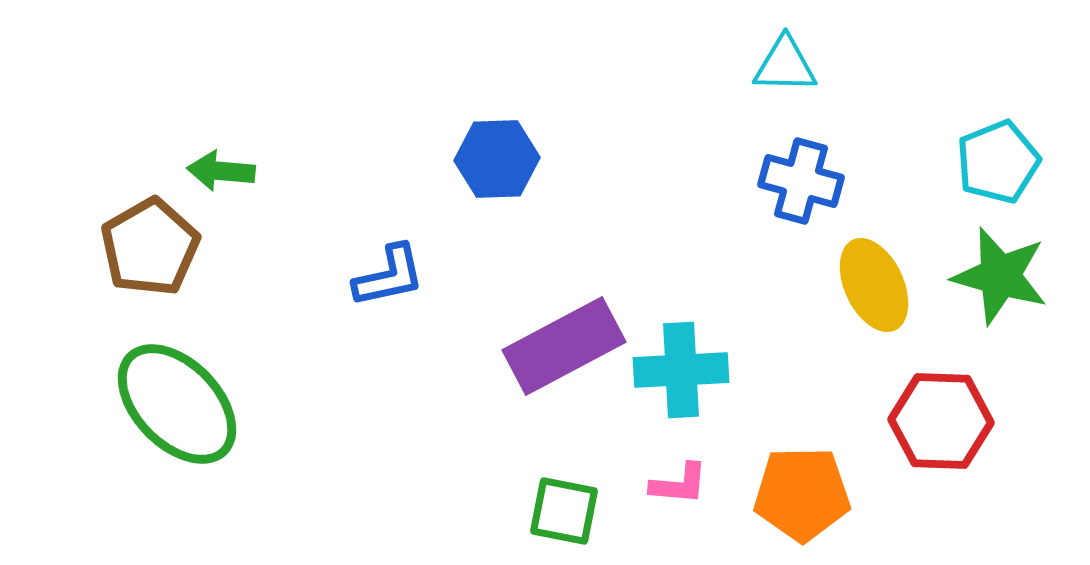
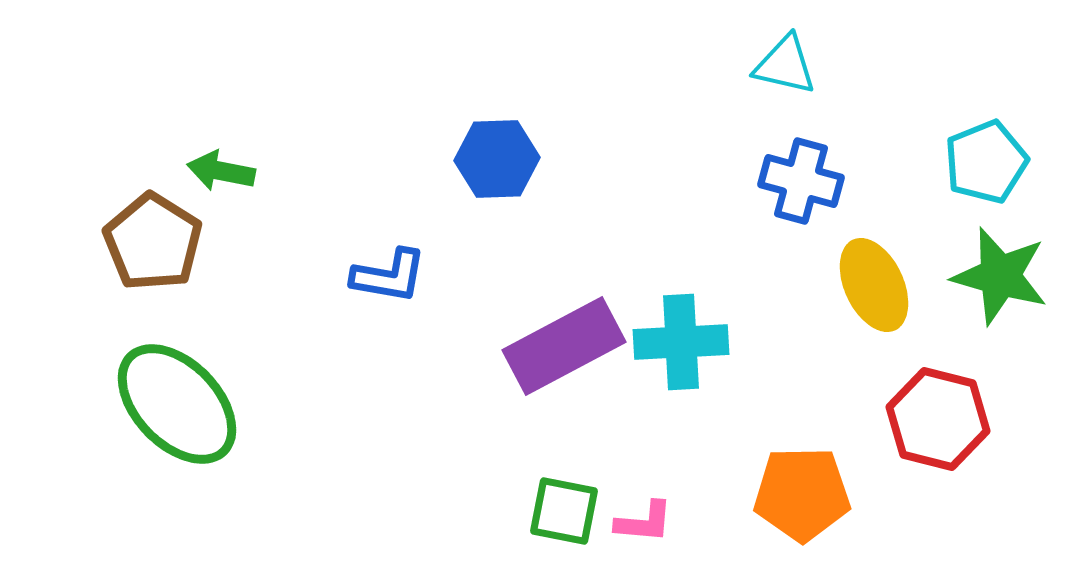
cyan triangle: rotated 12 degrees clockwise
cyan pentagon: moved 12 px left
green arrow: rotated 6 degrees clockwise
brown pentagon: moved 3 px right, 5 px up; rotated 10 degrees counterclockwise
blue L-shape: rotated 22 degrees clockwise
cyan cross: moved 28 px up
red hexagon: moved 3 px left, 2 px up; rotated 12 degrees clockwise
pink L-shape: moved 35 px left, 38 px down
